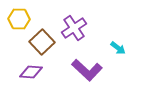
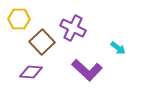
purple cross: moved 1 px left; rotated 30 degrees counterclockwise
